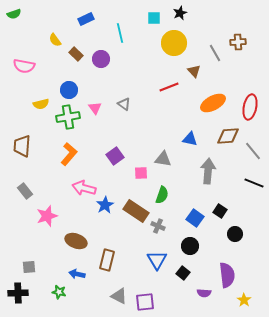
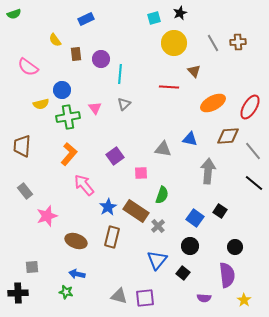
cyan square at (154, 18): rotated 16 degrees counterclockwise
cyan line at (120, 33): moved 41 px down; rotated 18 degrees clockwise
gray line at (215, 53): moved 2 px left, 10 px up
brown rectangle at (76, 54): rotated 40 degrees clockwise
pink semicircle at (24, 66): moved 4 px right, 1 px down; rotated 25 degrees clockwise
red line at (169, 87): rotated 24 degrees clockwise
blue circle at (69, 90): moved 7 px left
gray triangle at (124, 104): rotated 40 degrees clockwise
red ellipse at (250, 107): rotated 20 degrees clockwise
gray triangle at (163, 159): moved 10 px up
black line at (254, 183): rotated 18 degrees clockwise
pink arrow at (84, 188): moved 3 px up; rotated 35 degrees clockwise
blue star at (105, 205): moved 3 px right, 2 px down
gray cross at (158, 226): rotated 24 degrees clockwise
black circle at (235, 234): moved 13 px down
brown rectangle at (107, 260): moved 5 px right, 23 px up
blue triangle at (157, 260): rotated 10 degrees clockwise
gray square at (29, 267): moved 3 px right
green star at (59, 292): moved 7 px right
purple semicircle at (204, 293): moved 5 px down
gray triangle at (119, 296): rotated 12 degrees counterclockwise
purple square at (145, 302): moved 4 px up
